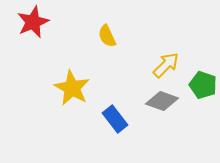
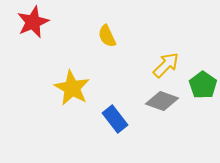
green pentagon: rotated 16 degrees clockwise
